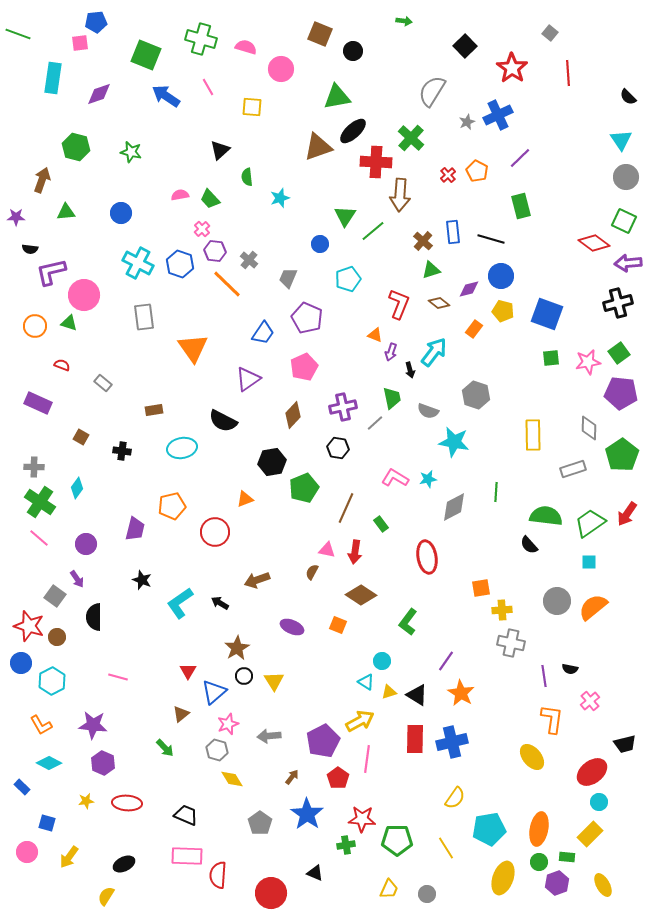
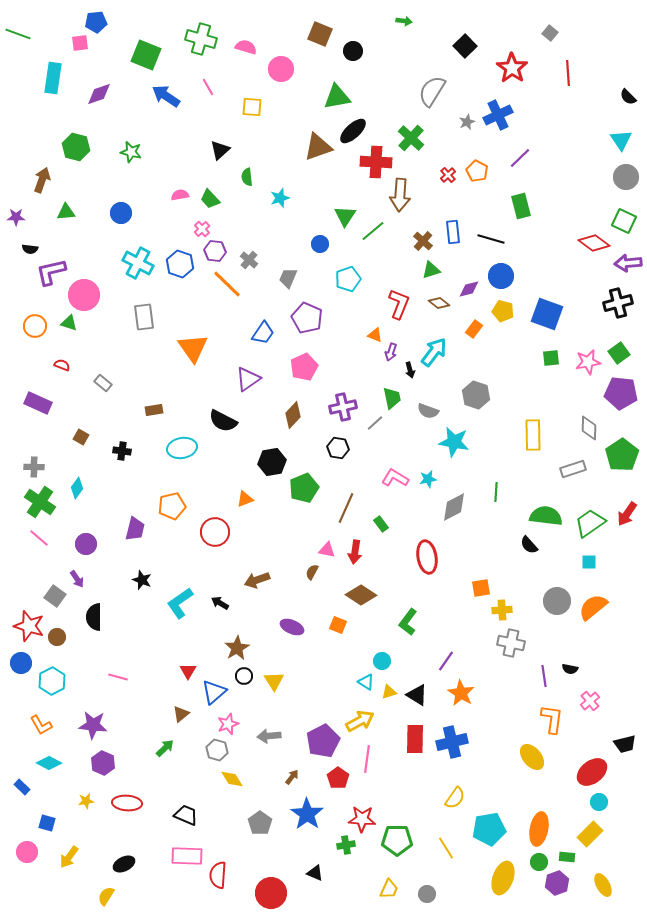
green arrow at (165, 748): rotated 90 degrees counterclockwise
